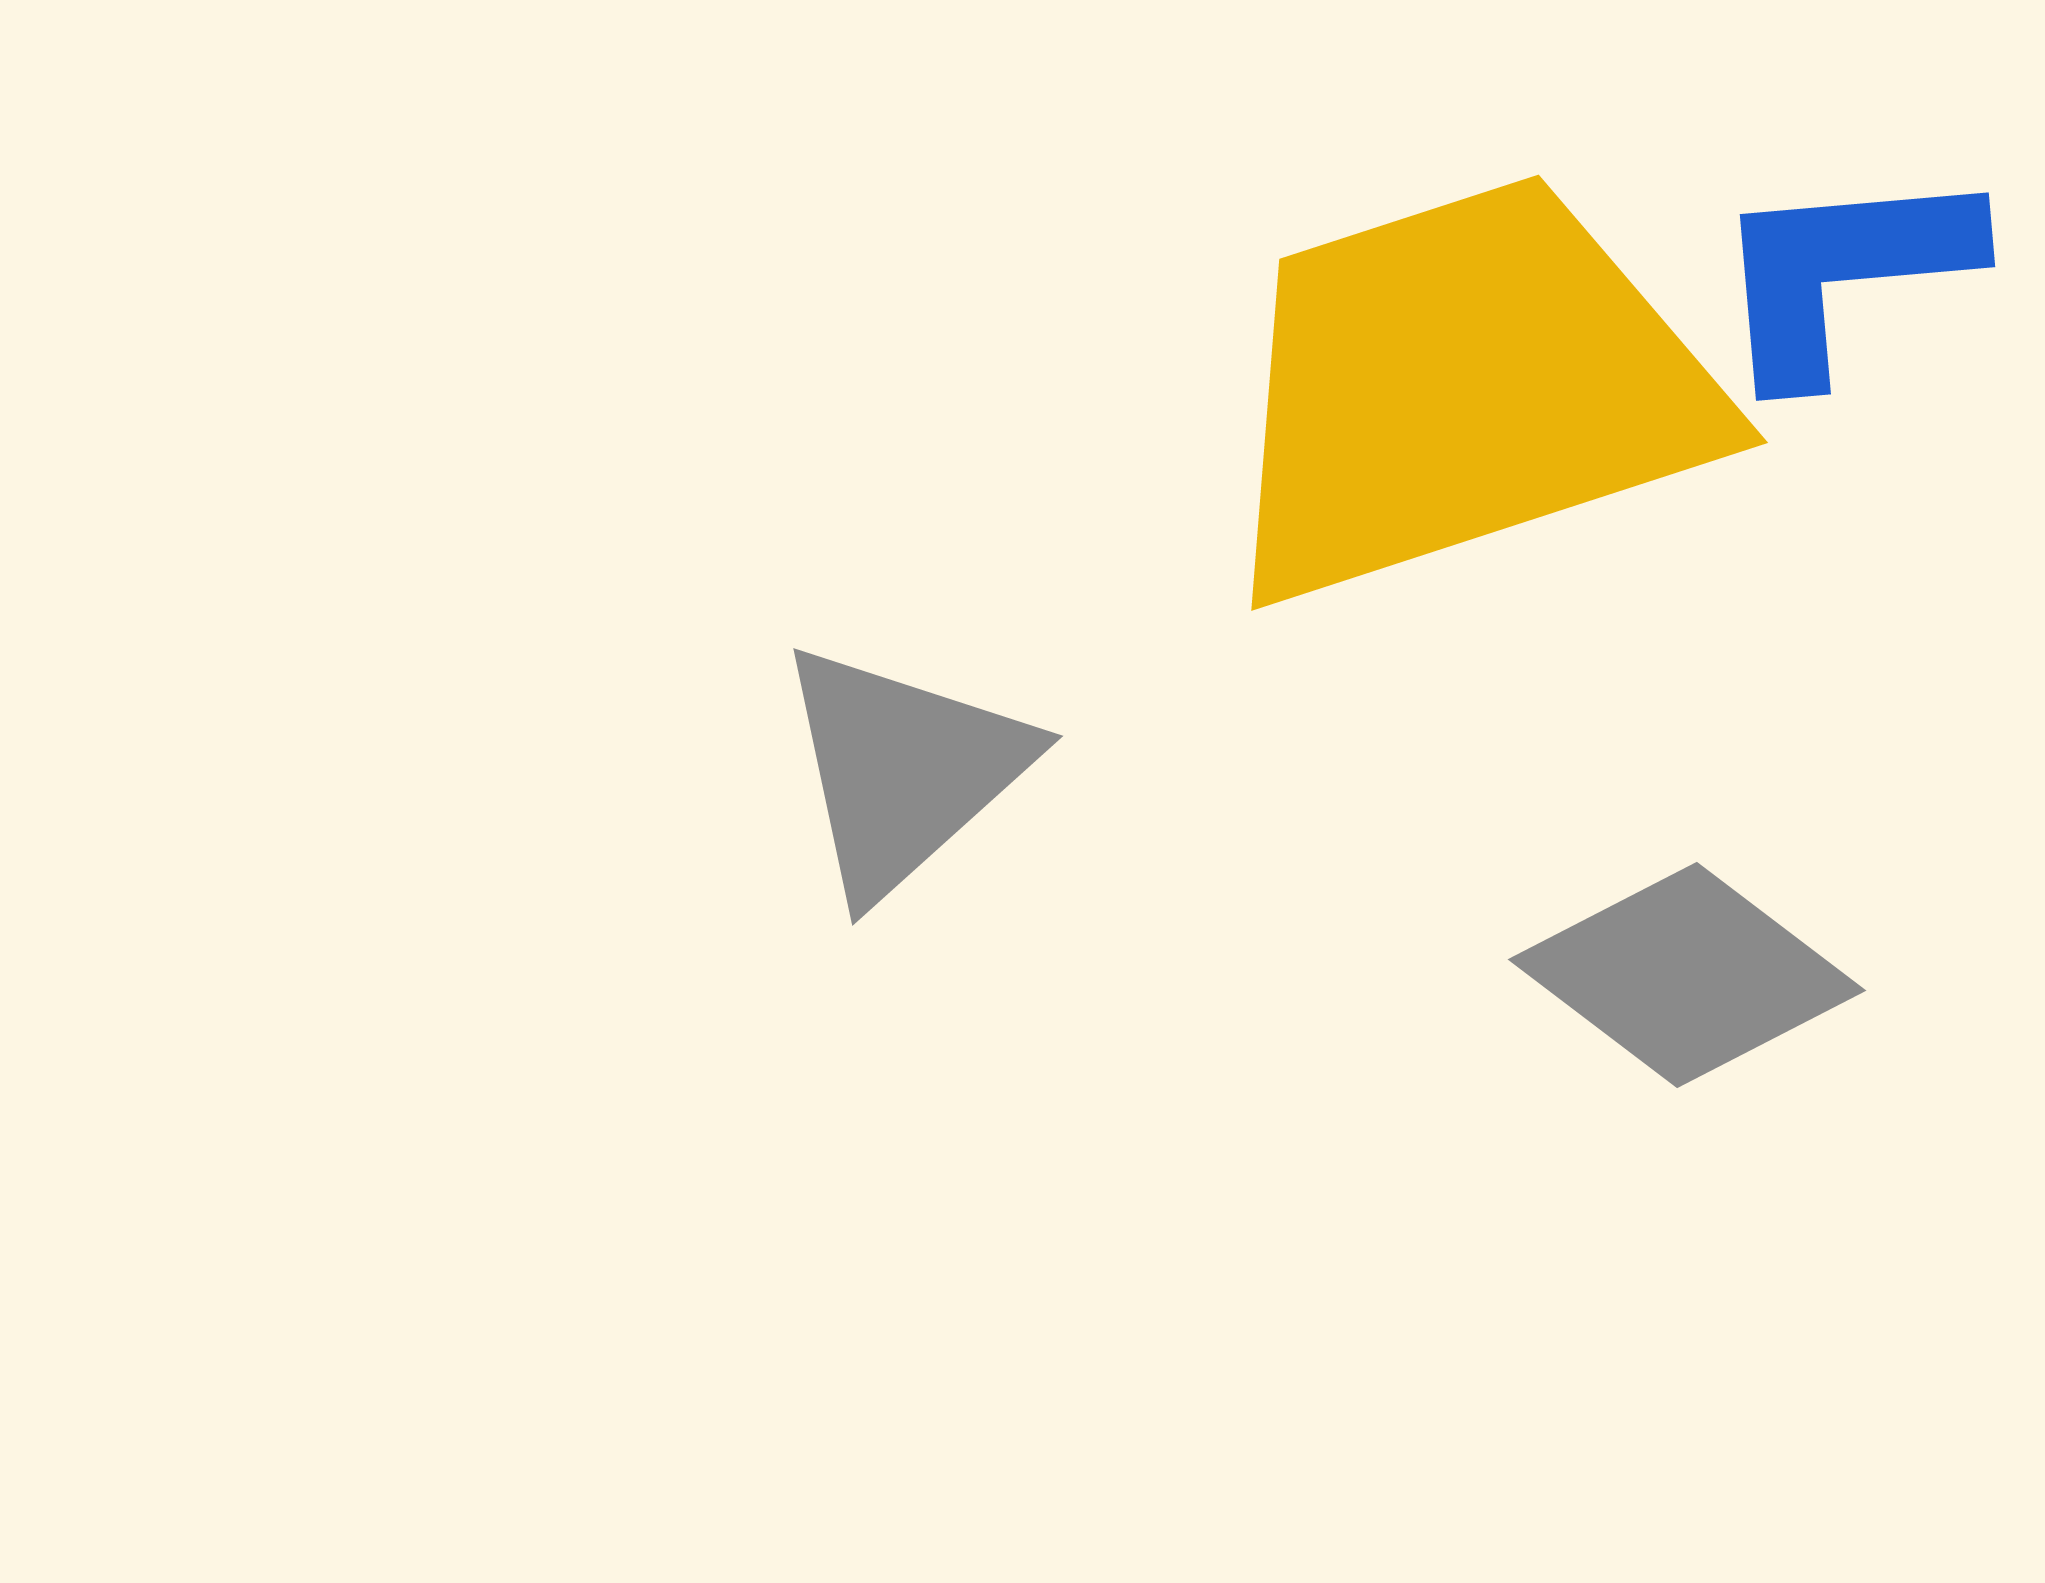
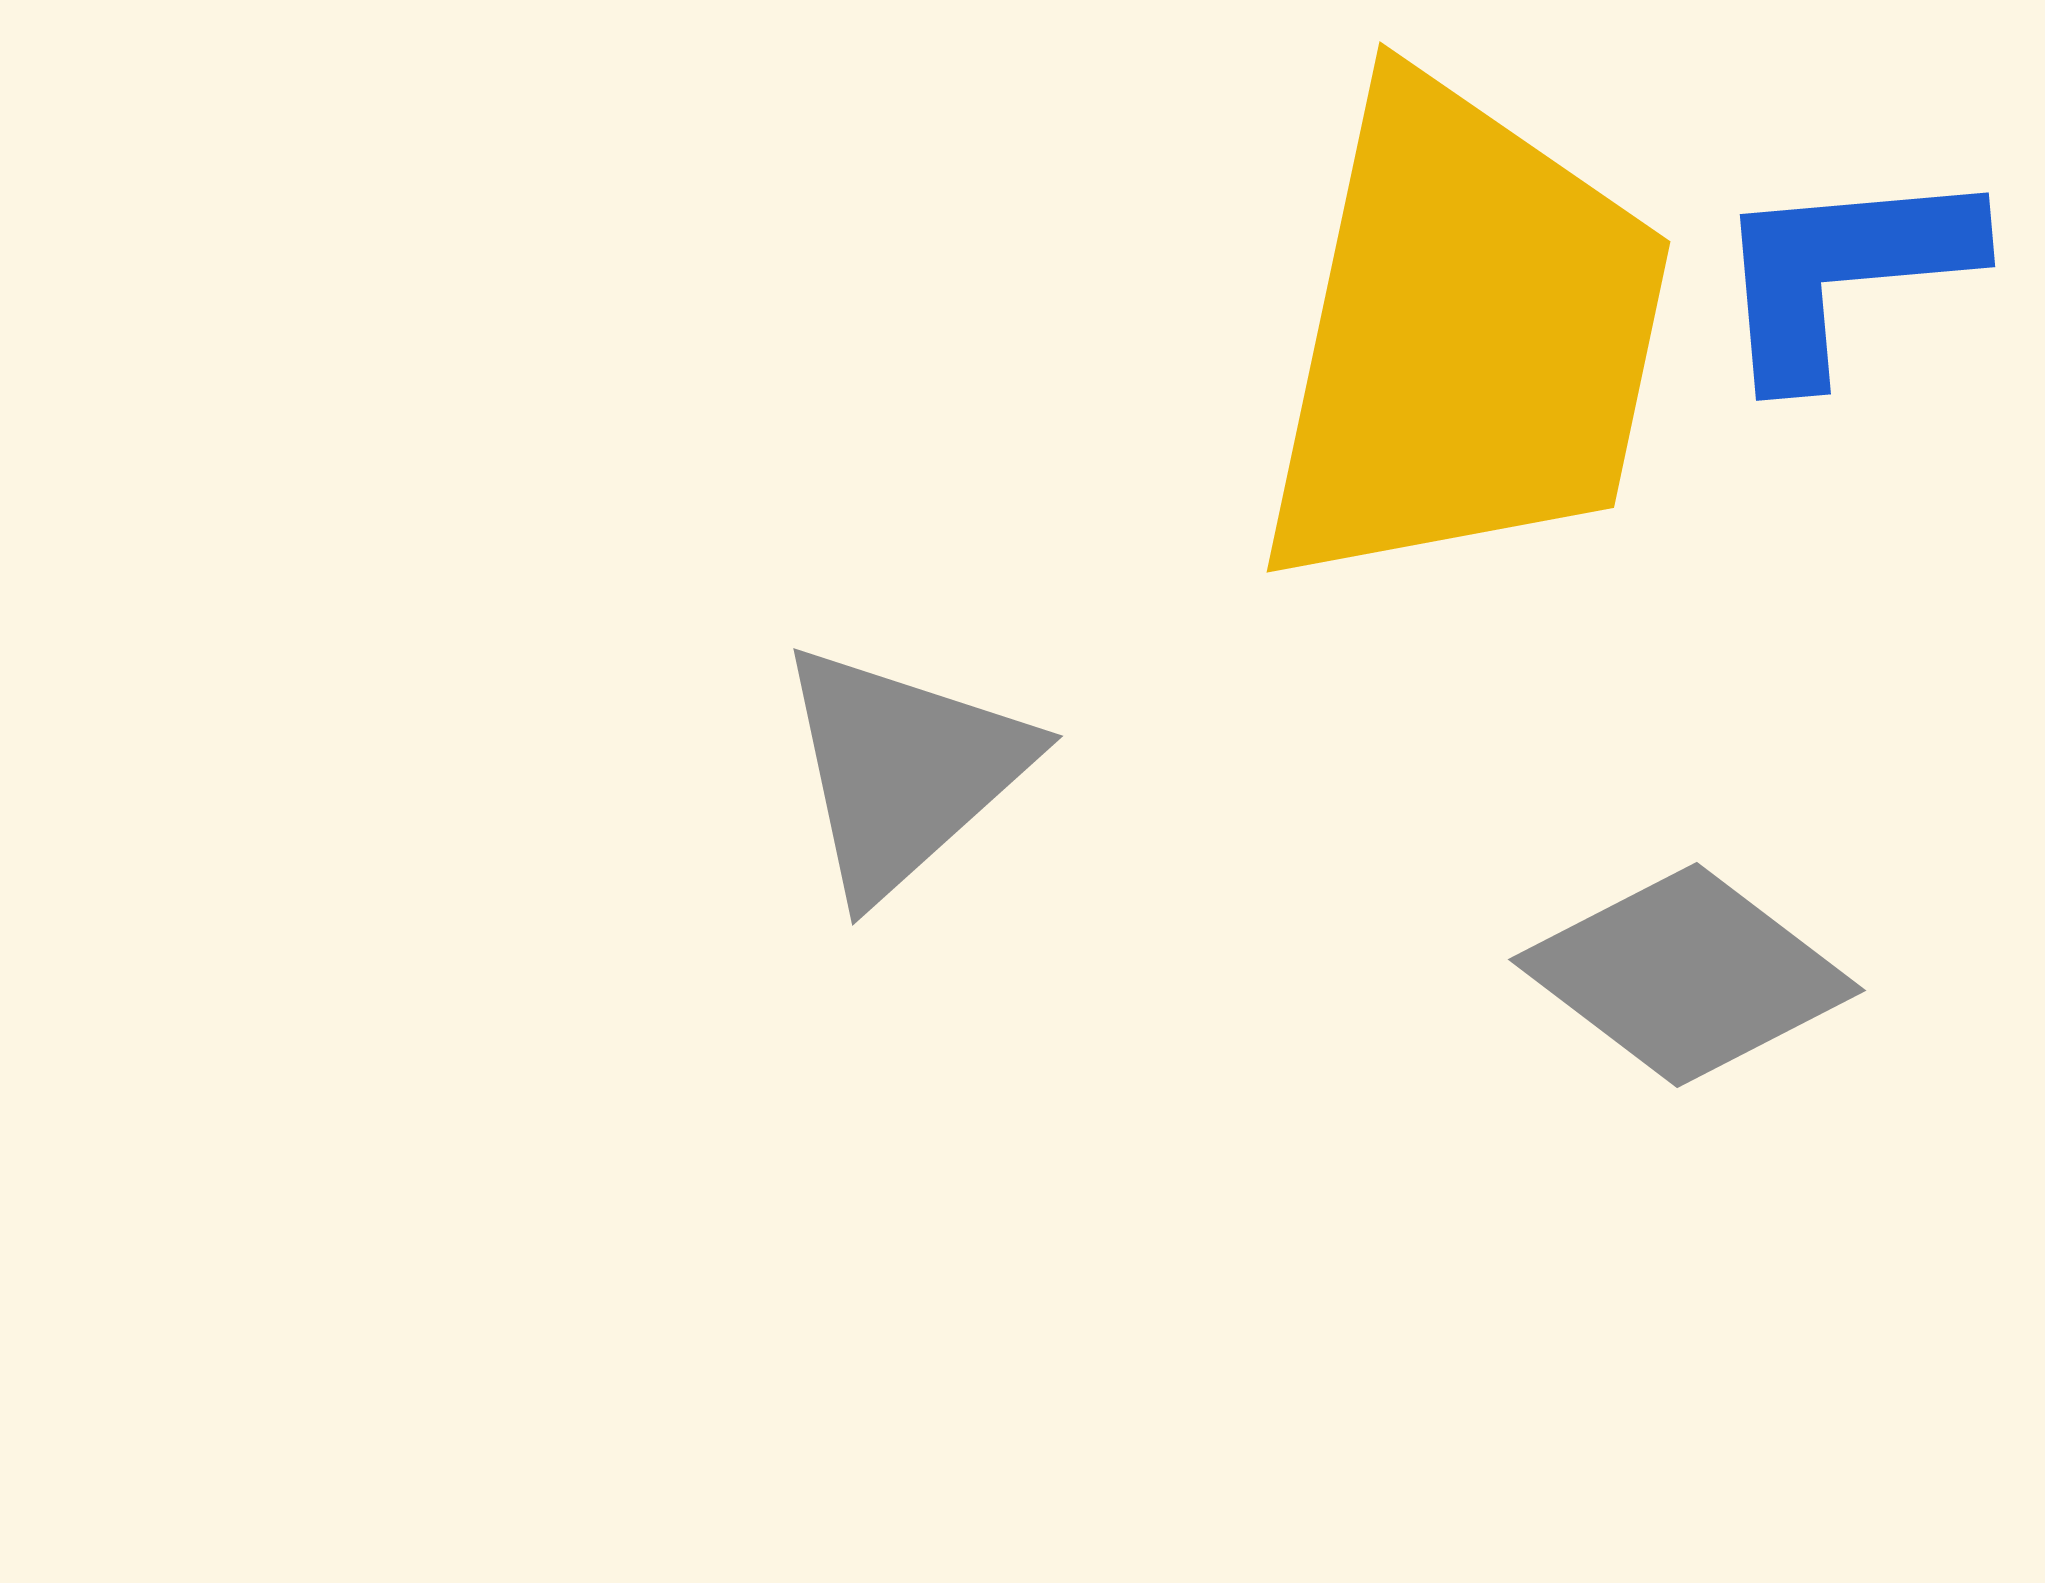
yellow trapezoid: moved 52 px up; rotated 120 degrees clockwise
